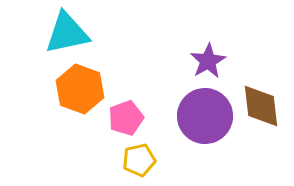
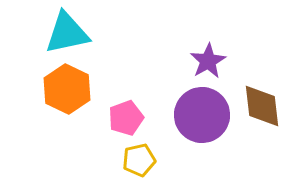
orange hexagon: moved 13 px left; rotated 6 degrees clockwise
brown diamond: moved 1 px right
purple circle: moved 3 px left, 1 px up
